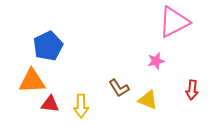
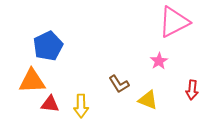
pink star: moved 3 px right; rotated 18 degrees counterclockwise
brown L-shape: moved 4 px up
